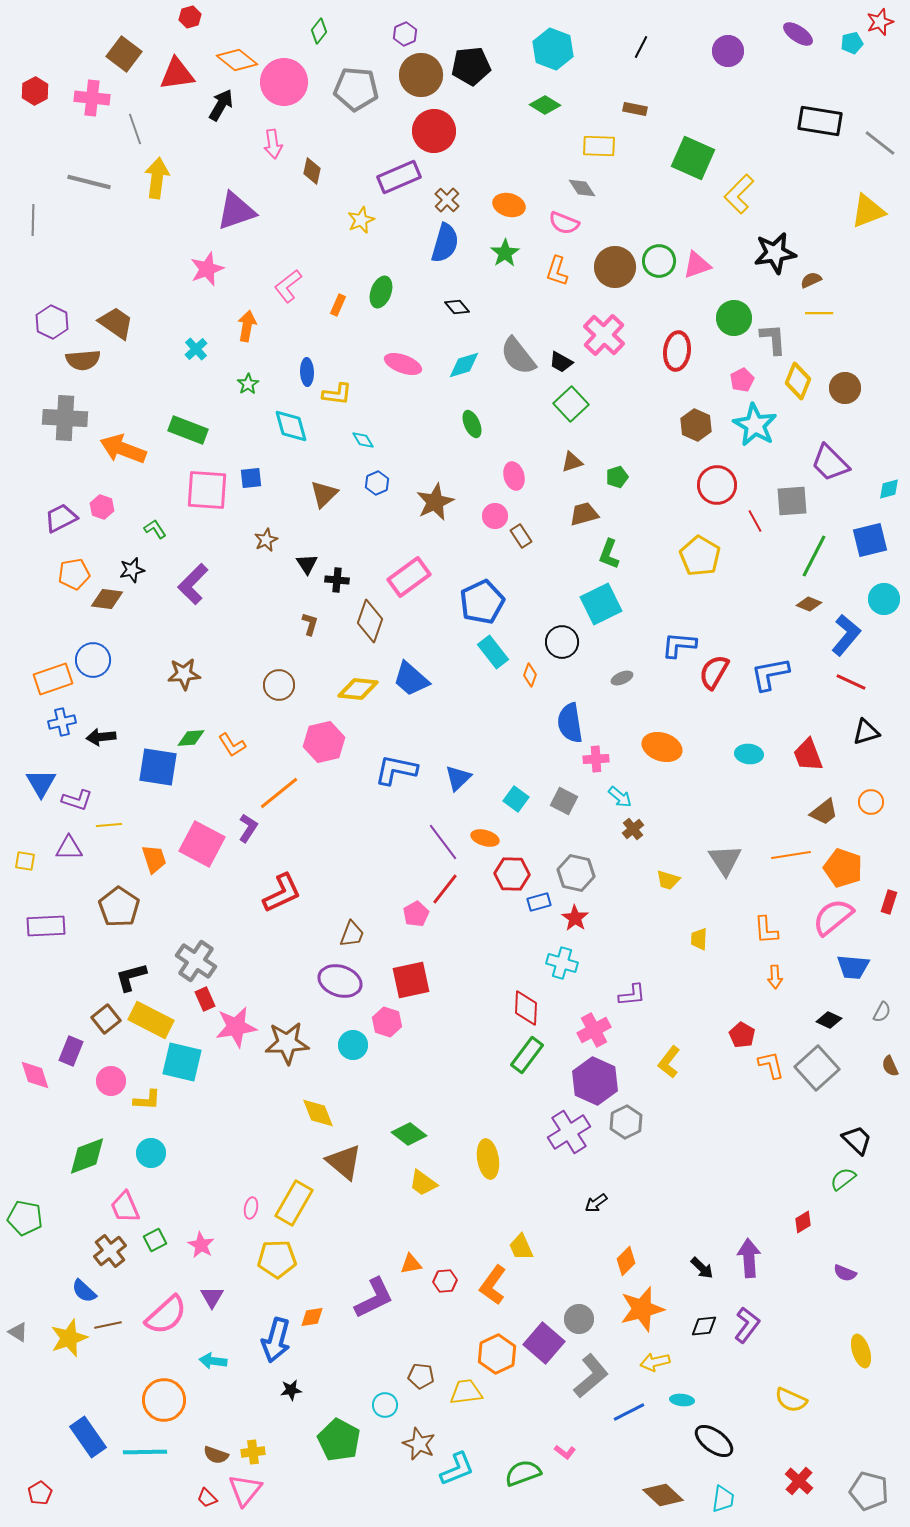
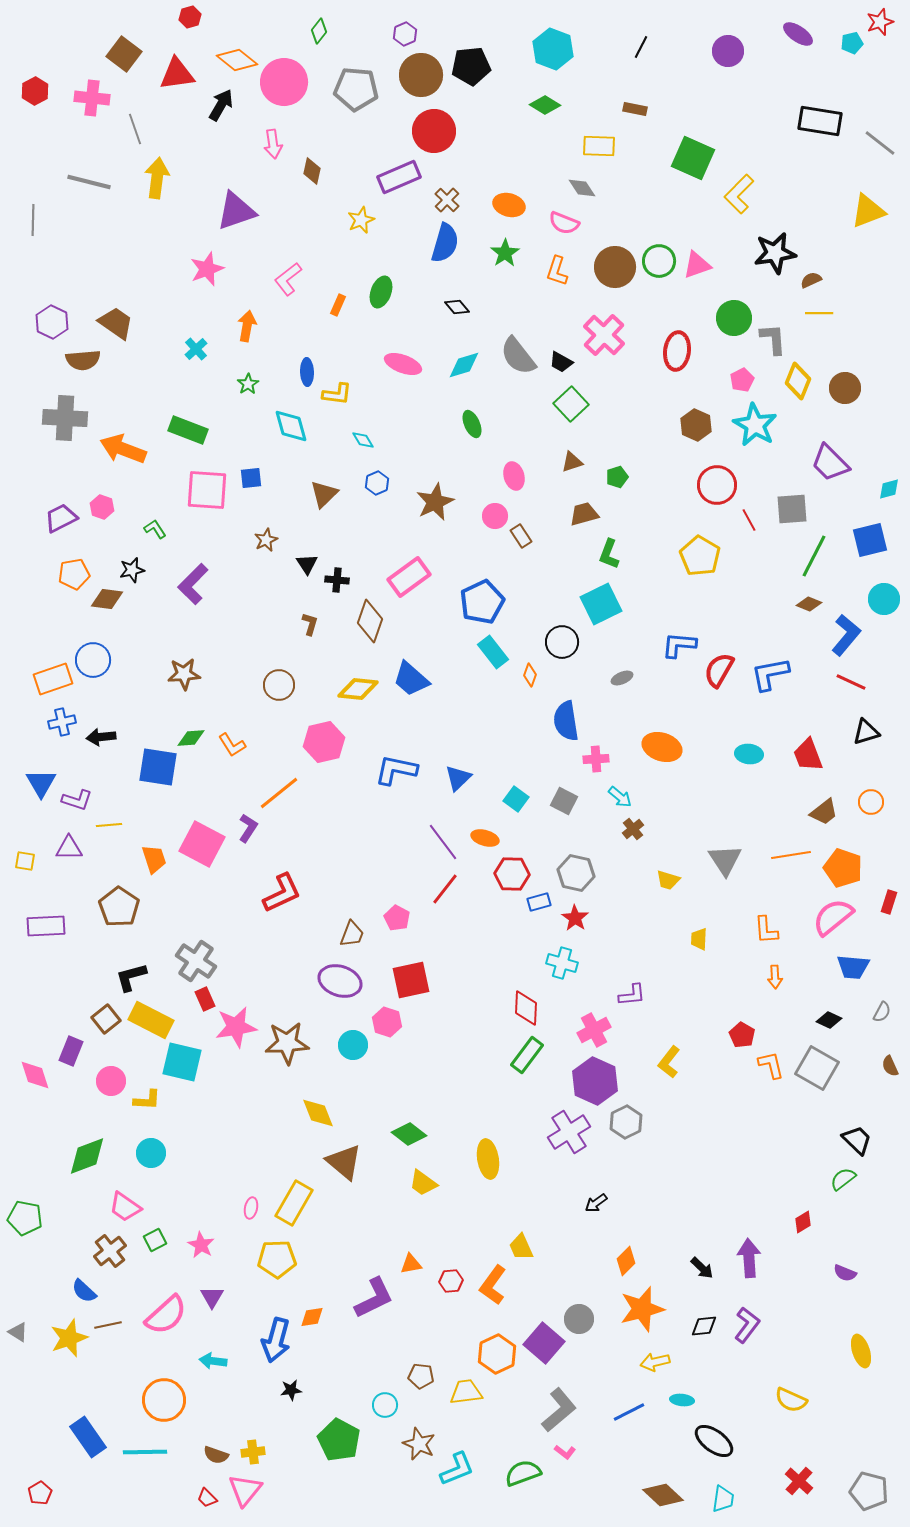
pink L-shape at (288, 286): moved 7 px up
gray square at (792, 501): moved 8 px down
red line at (755, 521): moved 6 px left, 1 px up
red semicircle at (714, 672): moved 5 px right, 2 px up
blue semicircle at (570, 723): moved 4 px left, 2 px up
pink pentagon at (416, 914): moved 19 px left, 4 px down; rotated 15 degrees counterclockwise
gray square at (817, 1068): rotated 18 degrees counterclockwise
pink trapezoid at (125, 1207): rotated 32 degrees counterclockwise
red hexagon at (445, 1281): moved 6 px right
gray L-shape at (591, 1376): moved 32 px left, 34 px down
